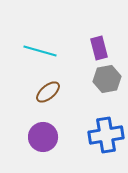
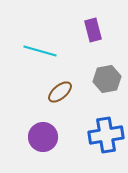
purple rectangle: moved 6 px left, 18 px up
brown ellipse: moved 12 px right
